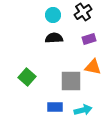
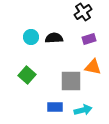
cyan circle: moved 22 px left, 22 px down
green square: moved 2 px up
